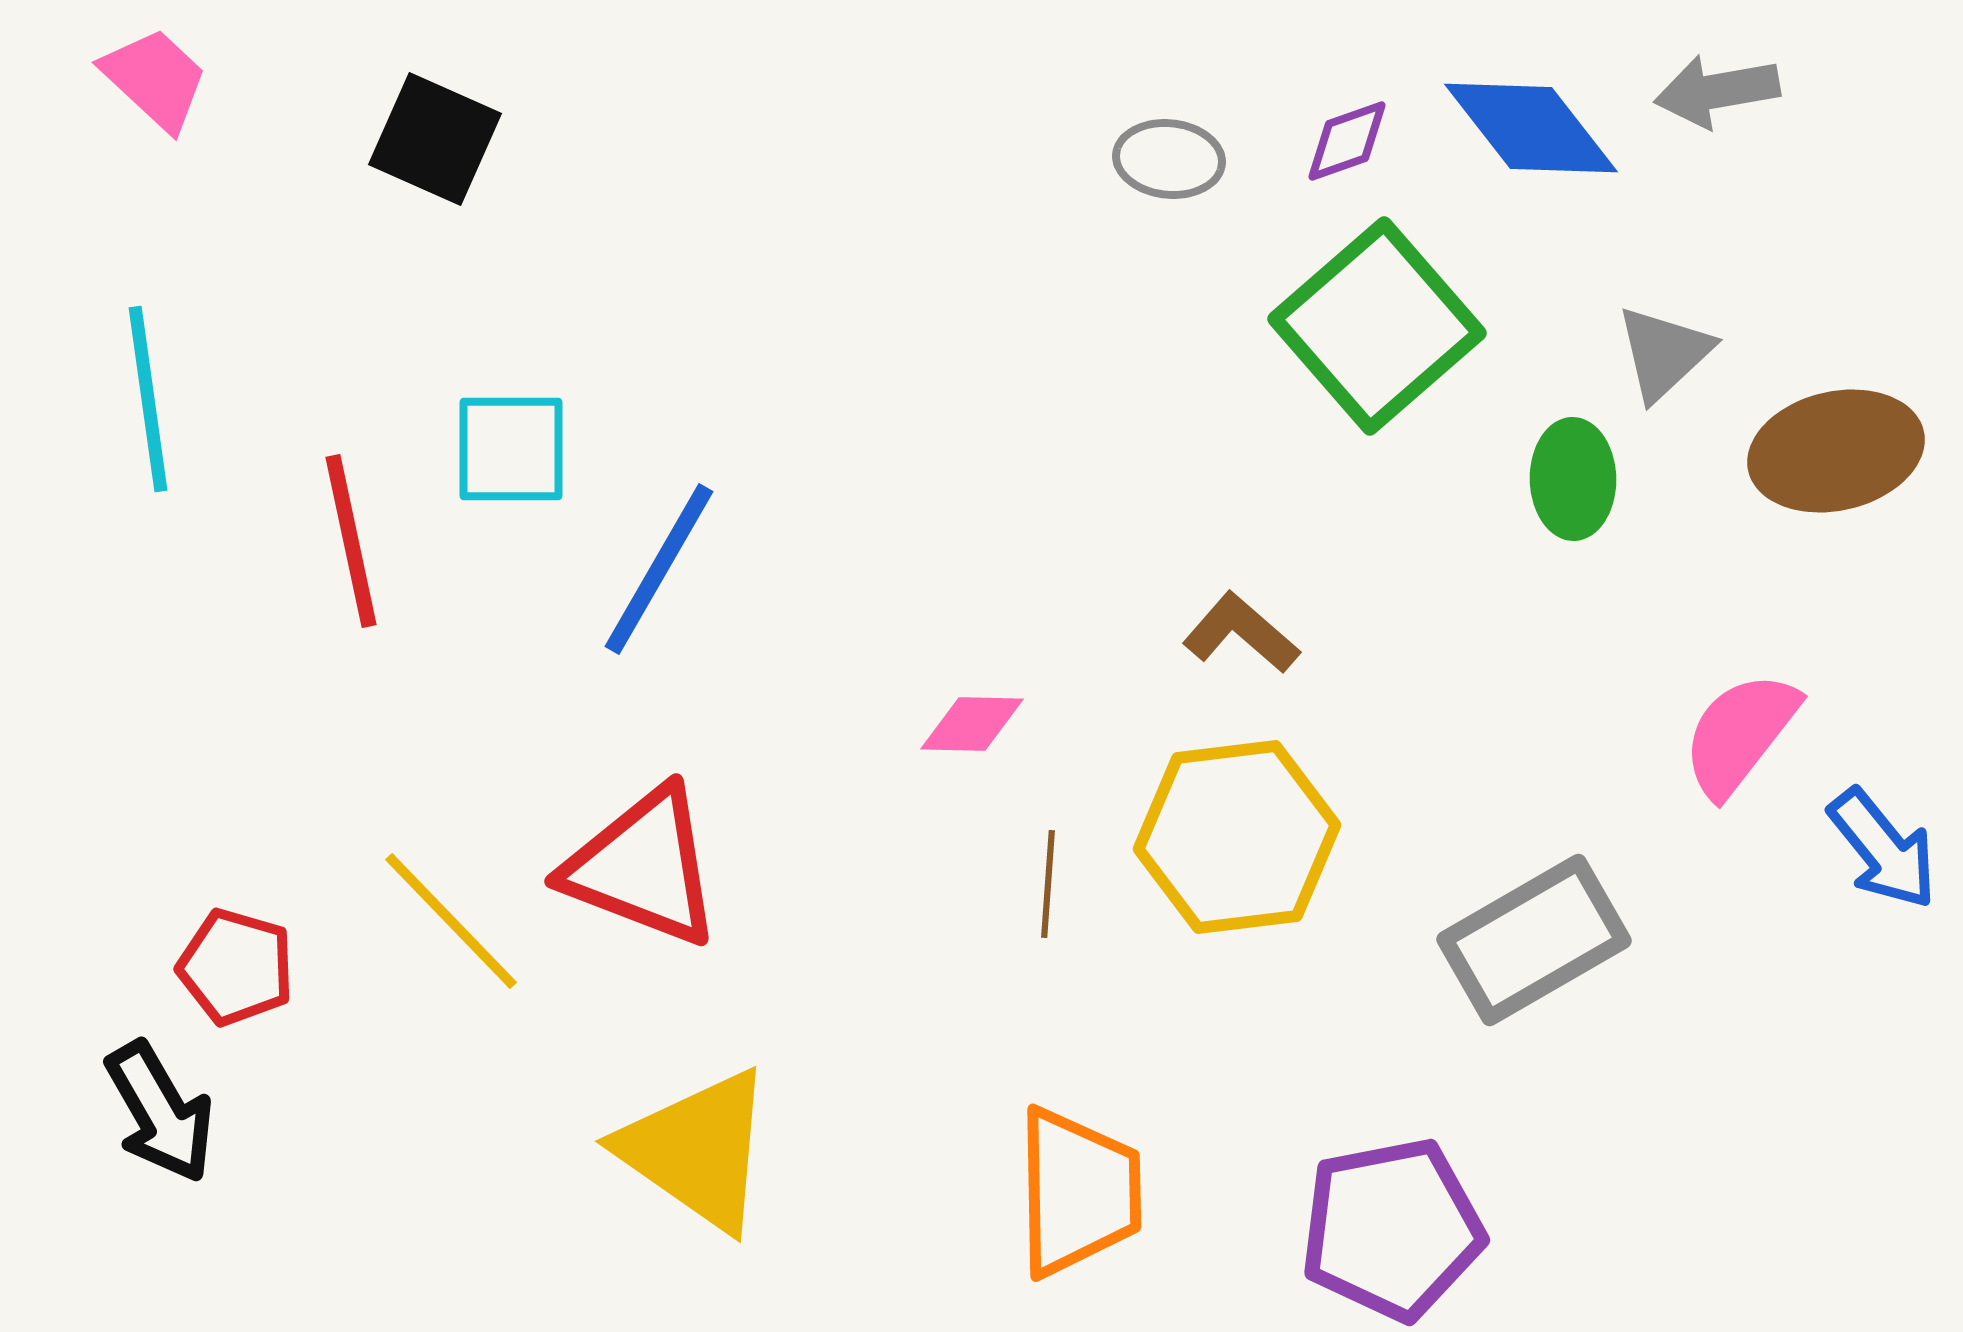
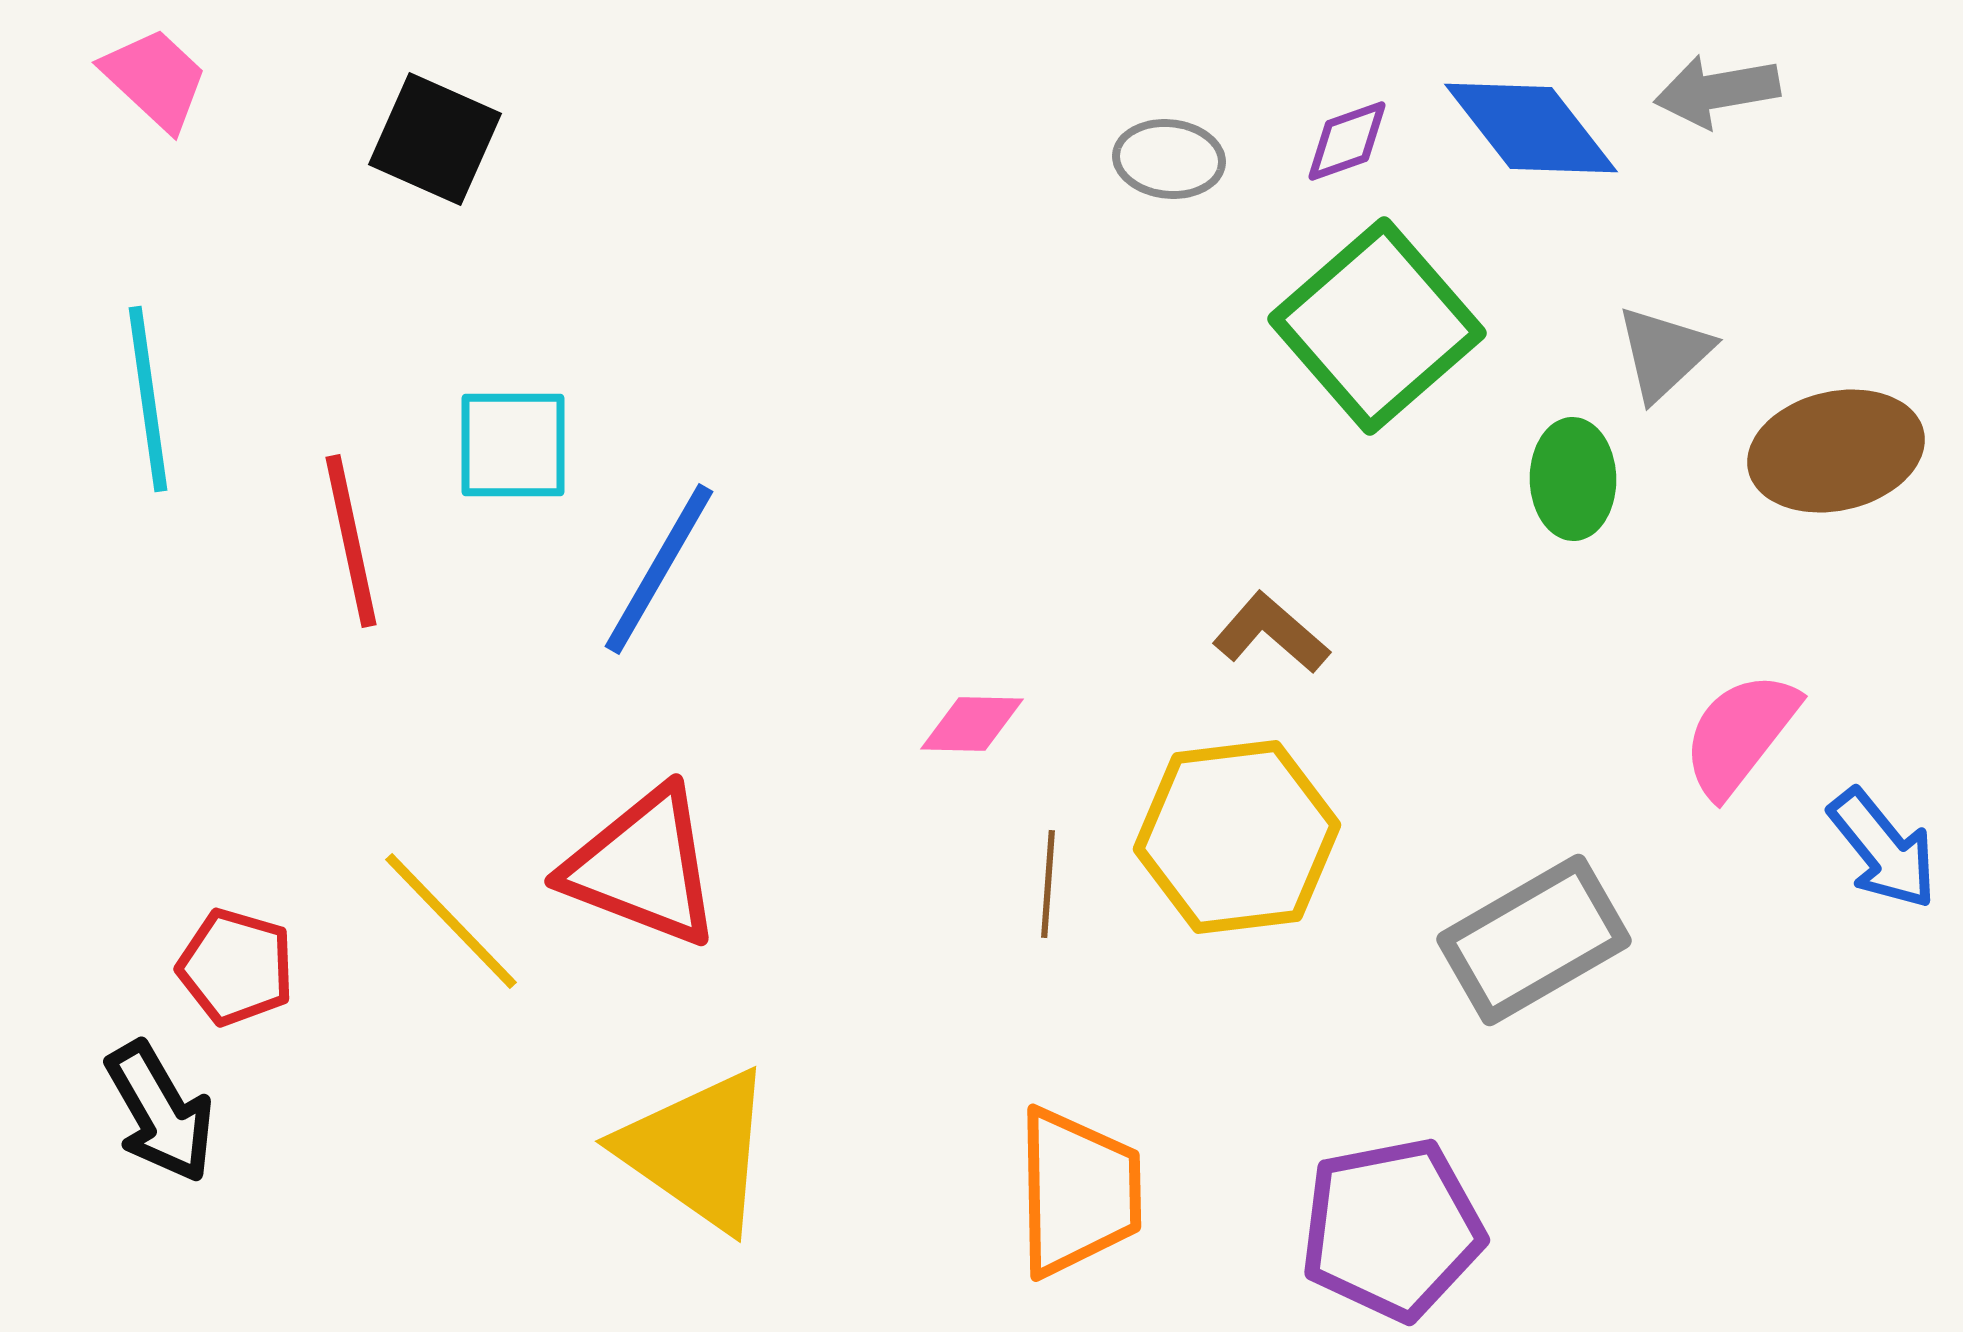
cyan square: moved 2 px right, 4 px up
brown L-shape: moved 30 px right
